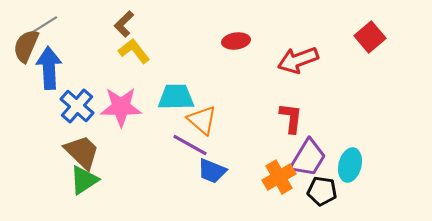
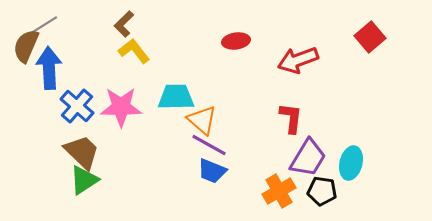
purple line: moved 19 px right
cyan ellipse: moved 1 px right, 2 px up
orange cross: moved 14 px down
